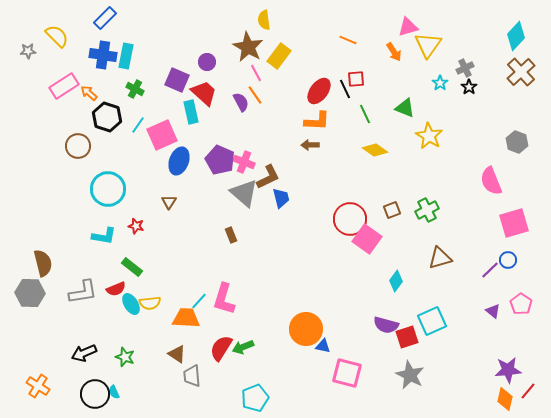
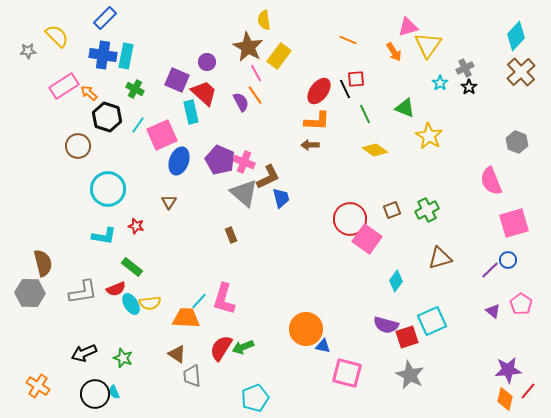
green star at (125, 357): moved 2 px left, 1 px down
